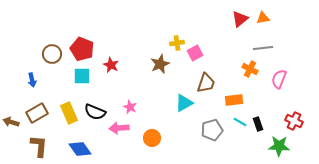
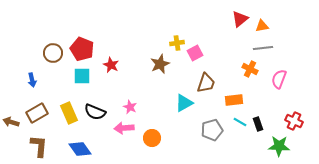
orange triangle: moved 1 px left, 8 px down
brown circle: moved 1 px right, 1 px up
pink arrow: moved 5 px right
